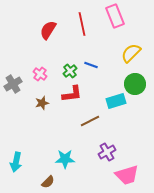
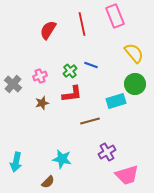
yellow semicircle: moved 3 px right; rotated 95 degrees clockwise
pink cross: moved 2 px down; rotated 32 degrees clockwise
gray cross: rotated 18 degrees counterclockwise
brown line: rotated 12 degrees clockwise
cyan star: moved 3 px left; rotated 12 degrees clockwise
